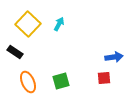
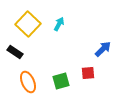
blue arrow: moved 11 px left, 8 px up; rotated 36 degrees counterclockwise
red square: moved 16 px left, 5 px up
